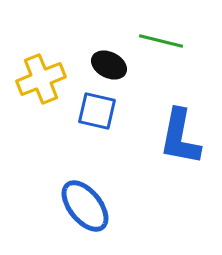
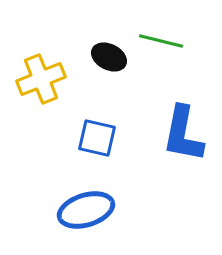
black ellipse: moved 8 px up
blue square: moved 27 px down
blue L-shape: moved 3 px right, 3 px up
blue ellipse: moved 1 px right, 4 px down; rotated 68 degrees counterclockwise
